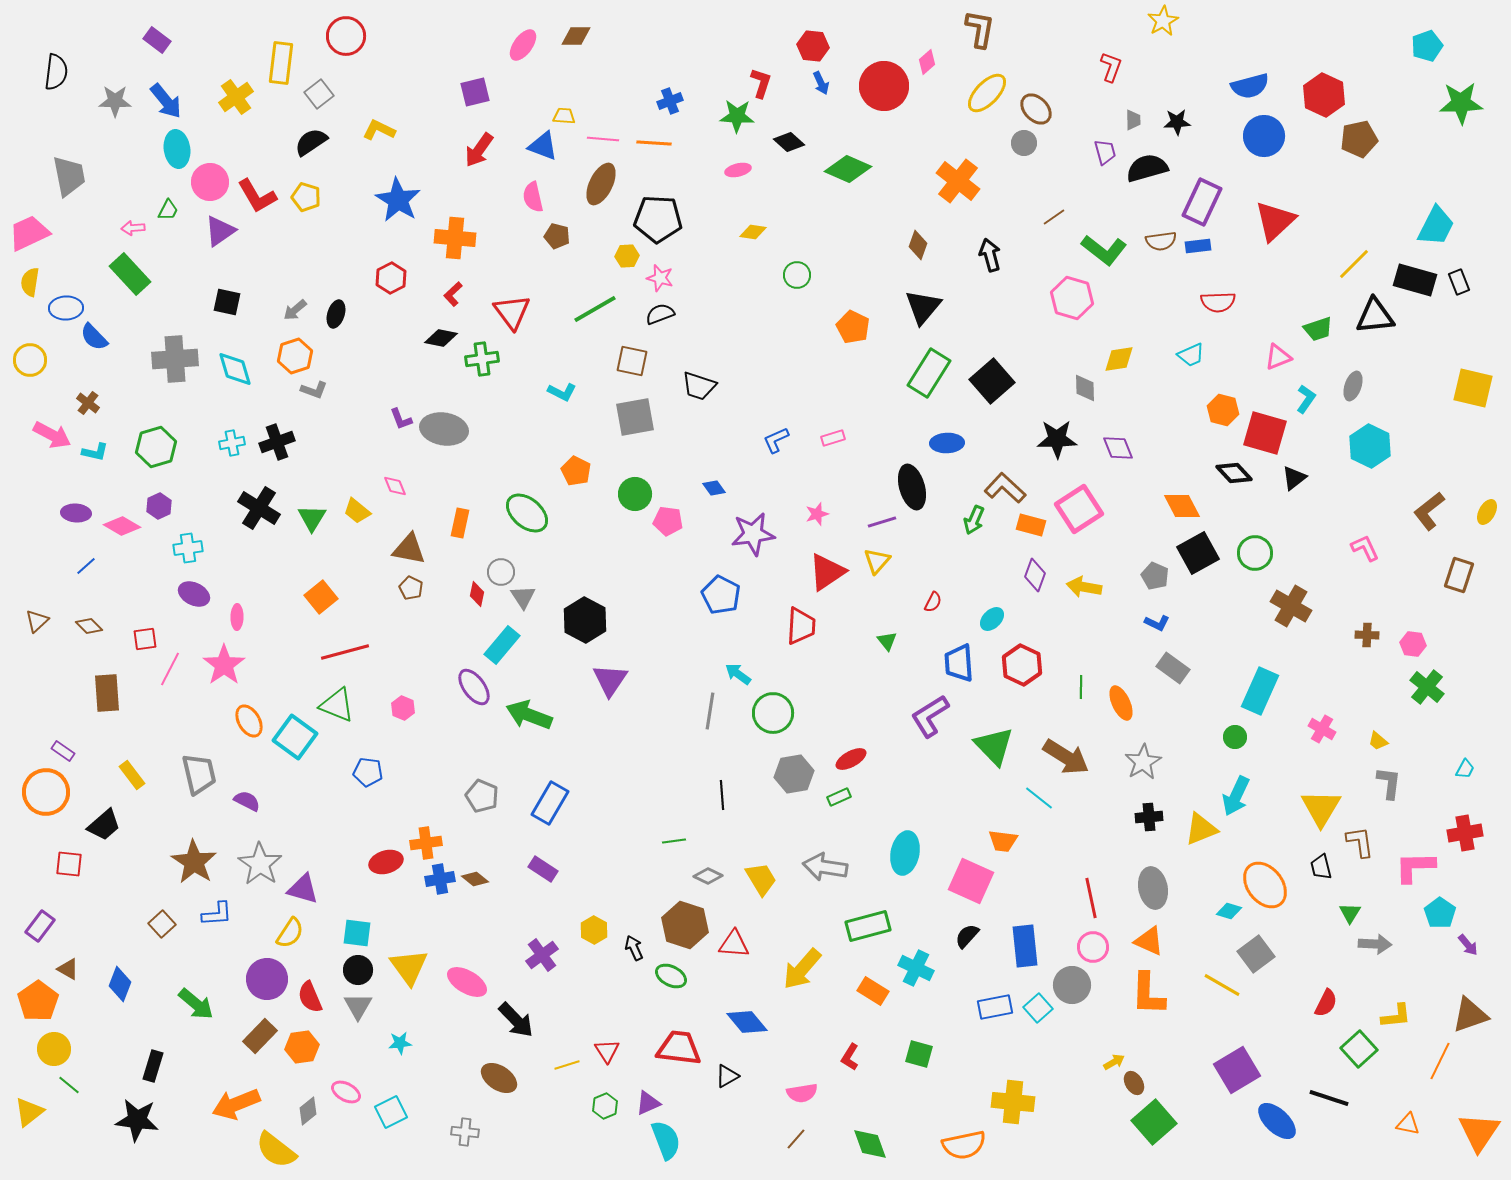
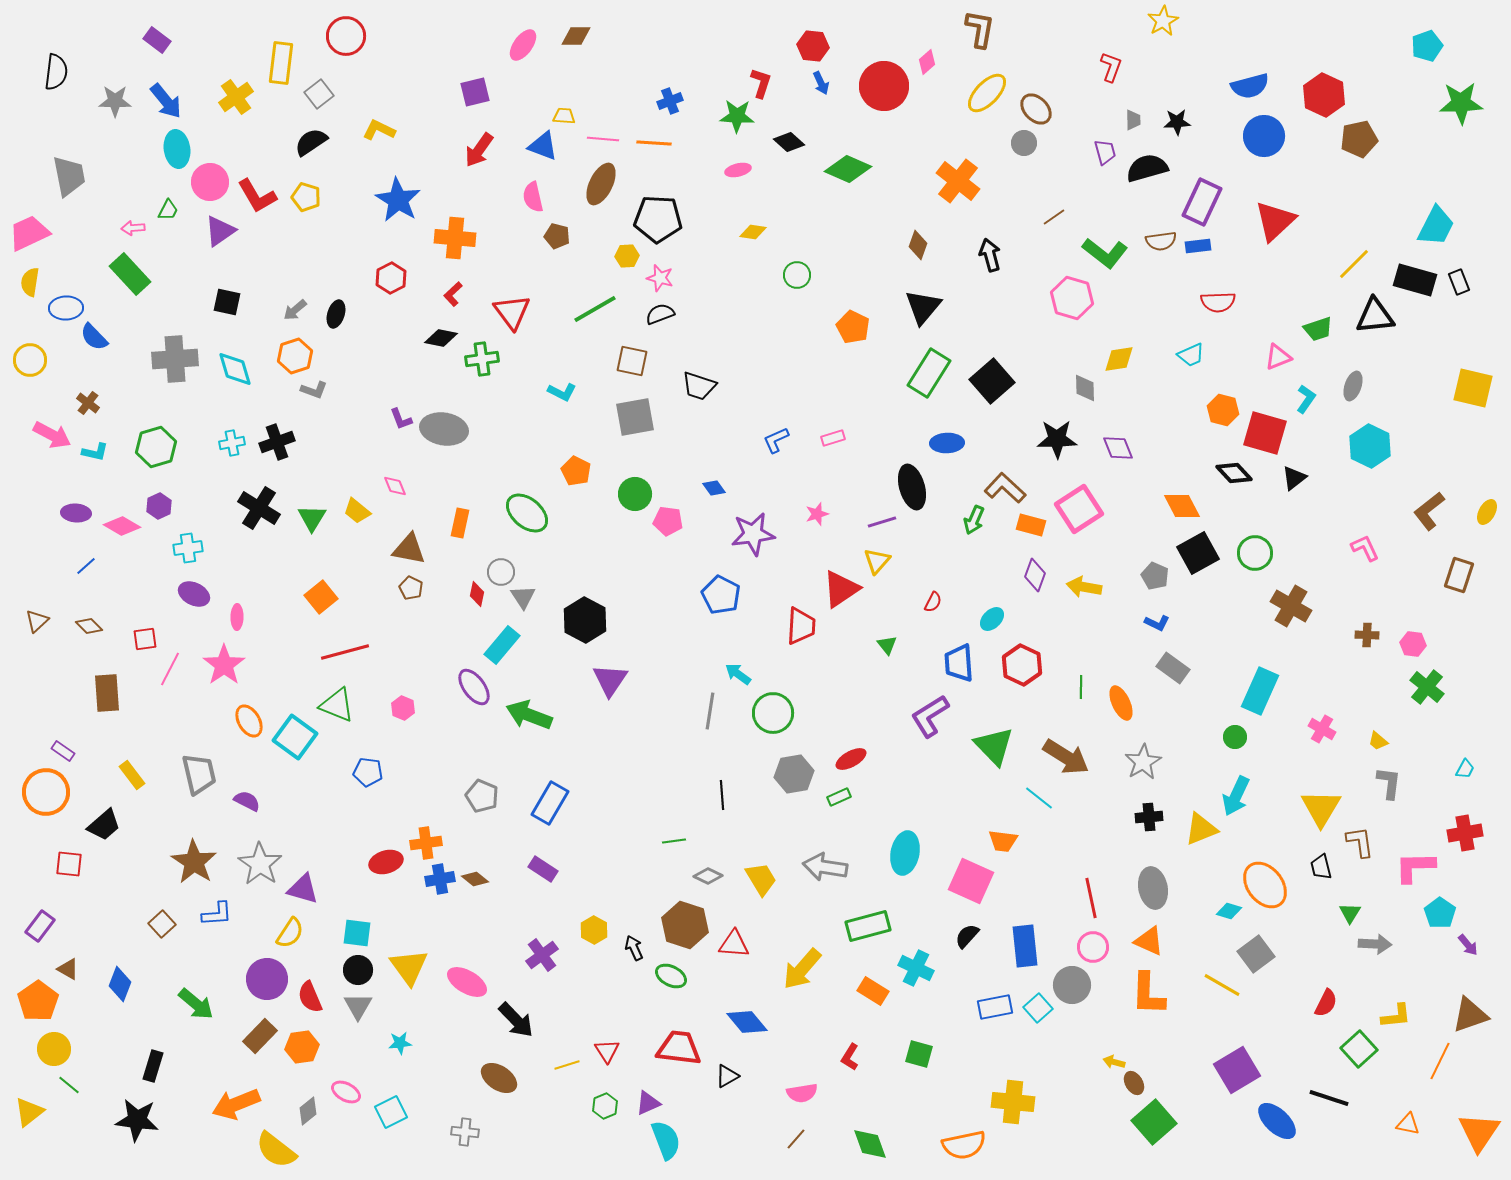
green L-shape at (1104, 250): moved 1 px right, 3 px down
red triangle at (827, 572): moved 14 px right, 17 px down
green triangle at (887, 641): moved 4 px down
yellow arrow at (1114, 1062): rotated 135 degrees counterclockwise
